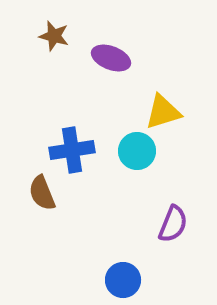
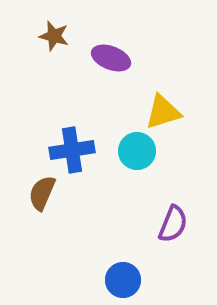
brown semicircle: rotated 45 degrees clockwise
